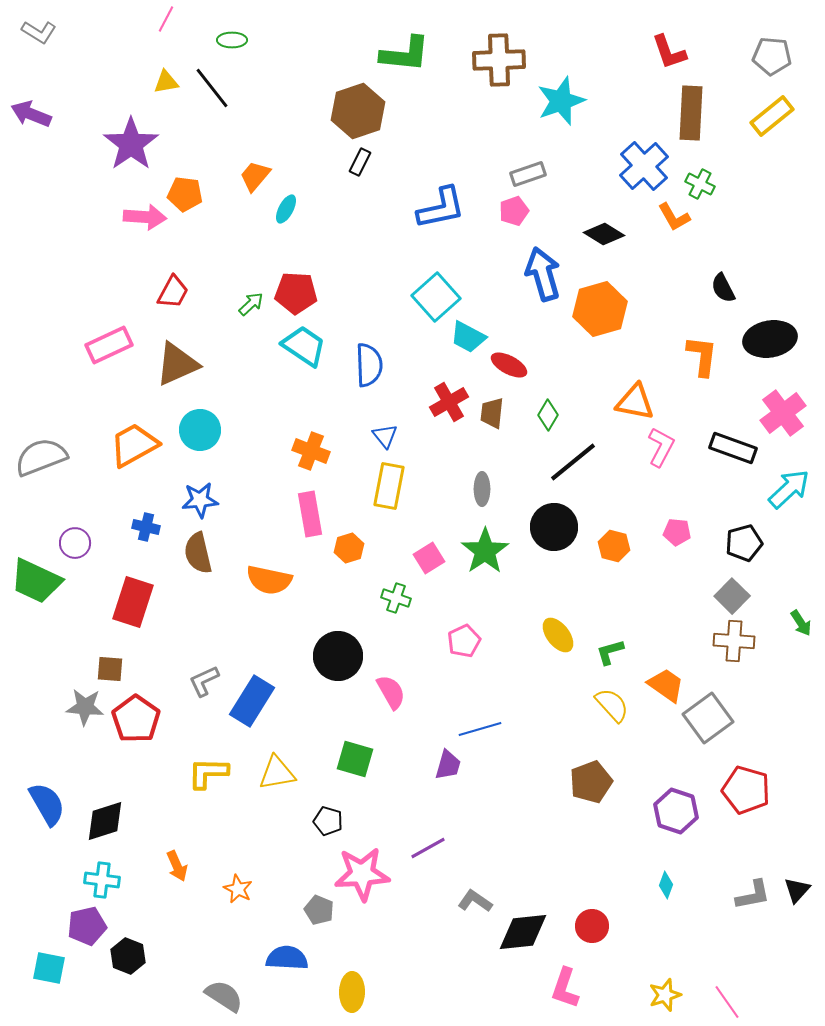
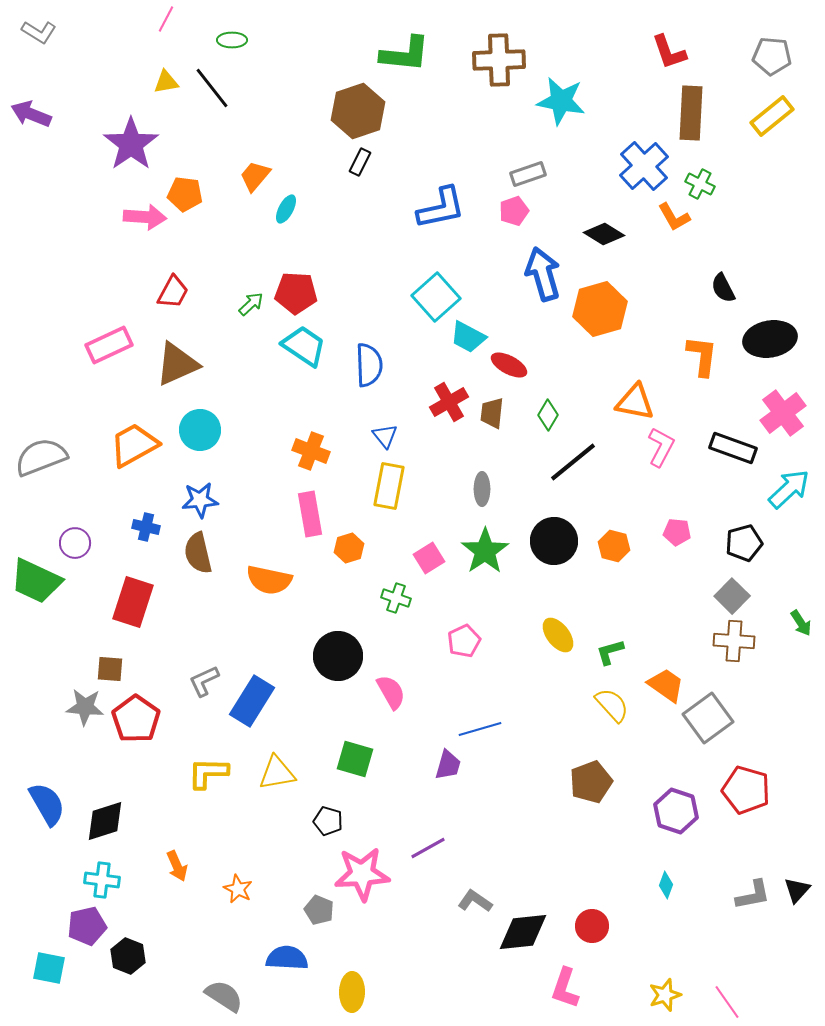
cyan star at (561, 101): rotated 30 degrees clockwise
black circle at (554, 527): moved 14 px down
